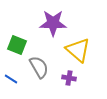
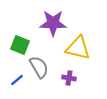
green square: moved 3 px right
yellow triangle: moved 2 px up; rotated 28 degrees counterclockwise
blue line: moved 6 px right, 1 px down; rotated 72 degrees counterclockwise
